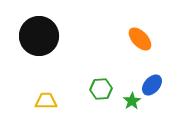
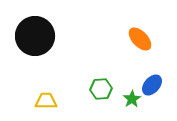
black circle: moved 4 px left
green star: moved 2 px up
